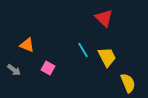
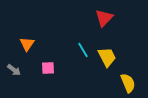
red triangle: rotated 30 degrees clockwise
orange triangle: moved 1 px up; rotated 42 degrees clockwise
pink square: rotated 32 degrees counterclockwise
